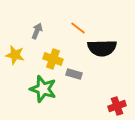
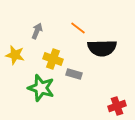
green star: moved 2 px left, 1 px up
